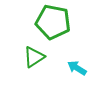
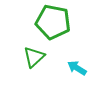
green triangle: rotated 10 degrees counterclockwise
